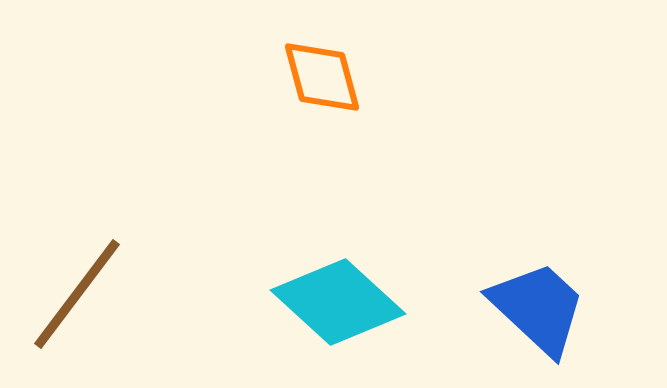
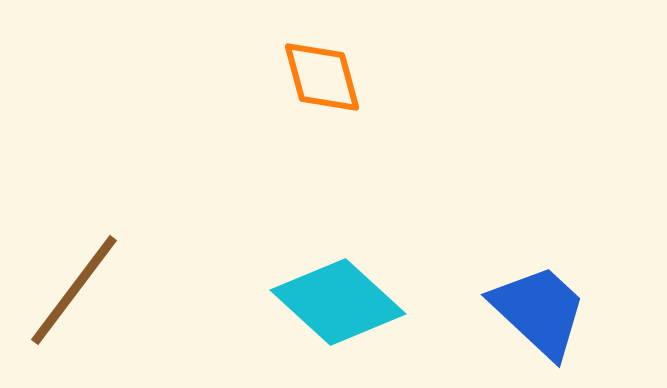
brown line: moved 3 px left, 4 px up
blue trapezoid: moved 1 px right, 3 px down
